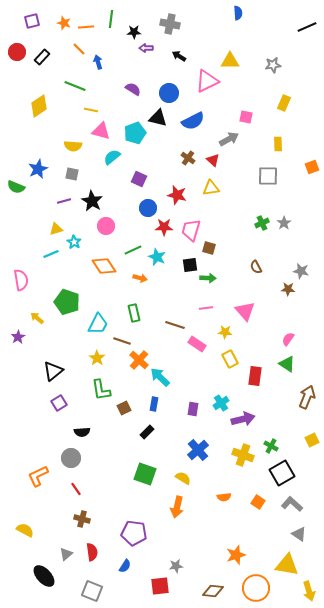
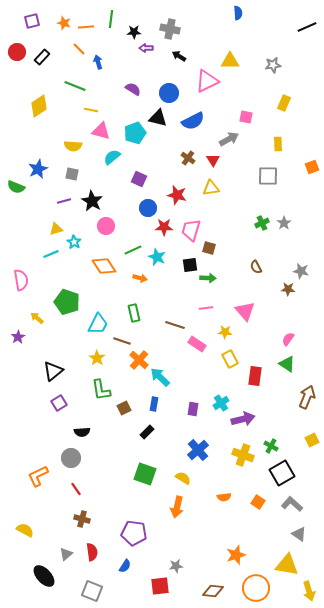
gray cross at (170, 24): moved 5 px down
red triangle at (213, 160): rotated 16 degrees clockwise
